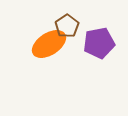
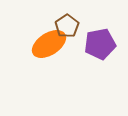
purple pentagon: moved 1 px right, 1 px down
